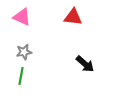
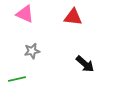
pink triangle: moved 3 px right, 3 px up
gray star: moved 8 px right, 1 px up
green line: moved 4 px left, 3 px down; rotated 66 degrees clockwise
